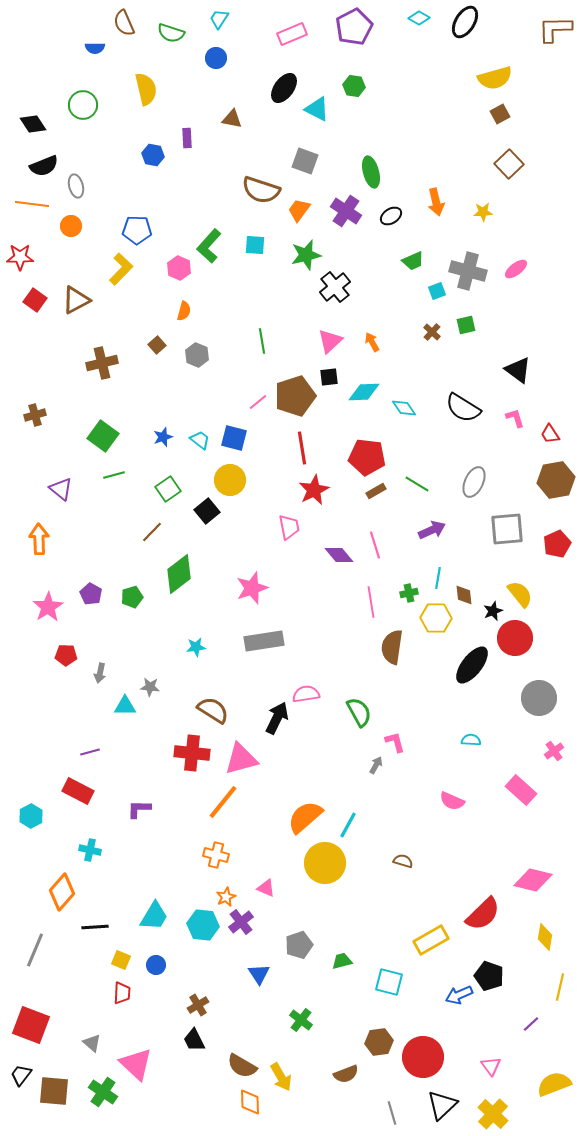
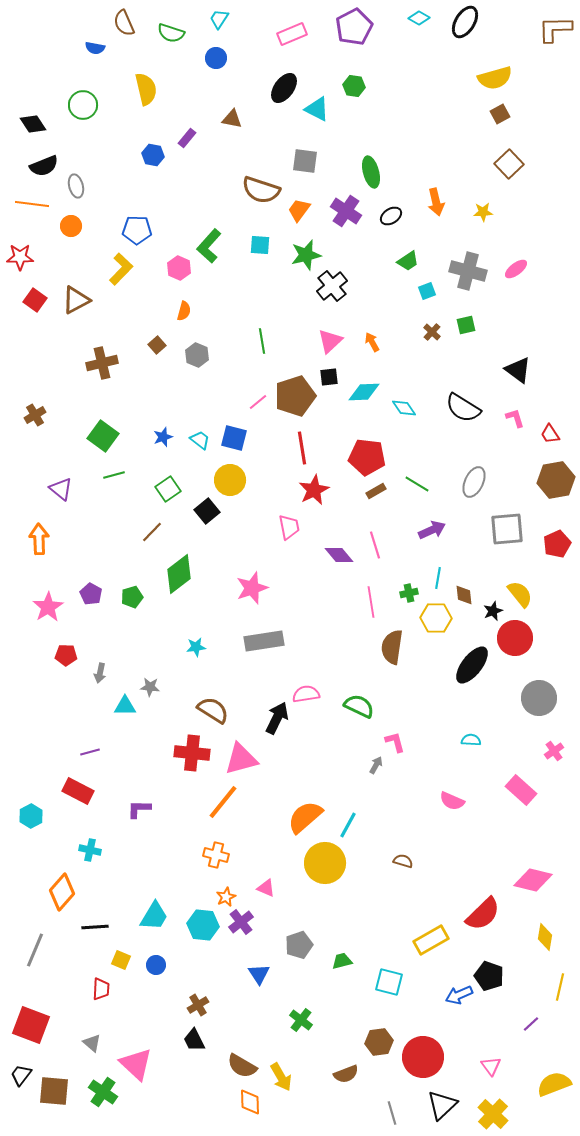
blue semicircle at (95, 48): rotated 12 degrees clockwise
purple rectangle at (187, 138): rotated 42 degrees clockwise
gray square at (305, 161): rotated 12 degrees counterclockwise
cyan square at (255, 245): moved 5 px right
green trapezoid at (413, 261): moved 5 px left; rotated 10 degrees counterclockwise
black cross at (335, 287): moved 3 px left, 1 px up
cyan square at (437, 291): moved 10 px left
brown cross at (35, 415): rotated 15 degrees counterclockwise
green semicircle at (359, 712): moved 6 px up; rotated 36 degrees counterclockwise
red trapezoid at (122, 993): moved 21 px left, 4 px up
